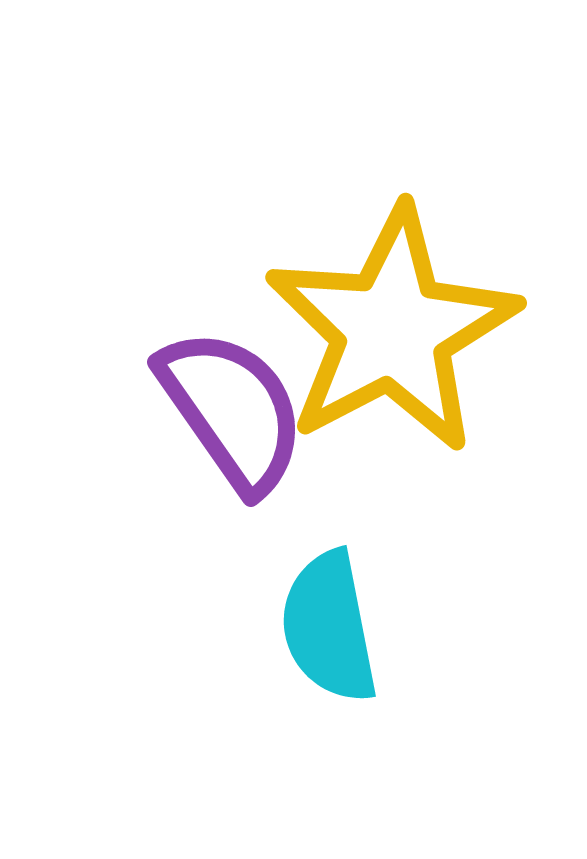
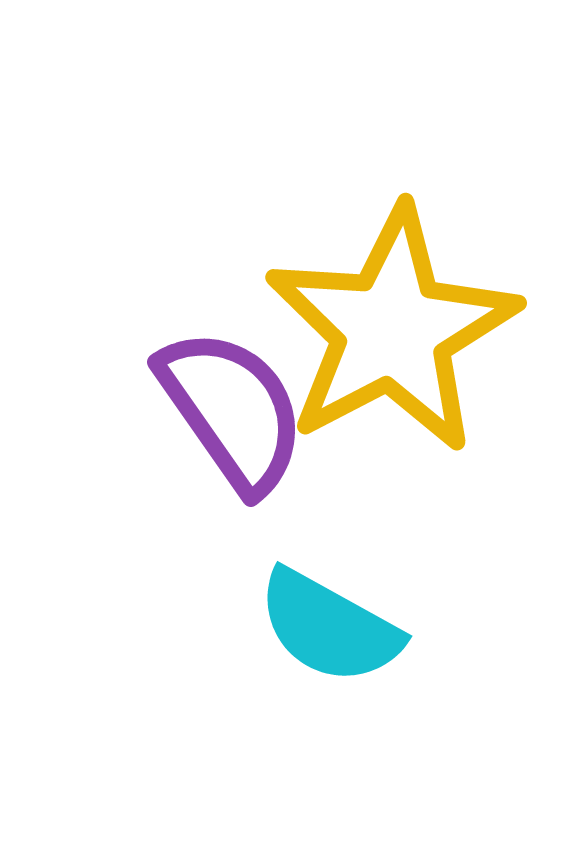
cyan semicircle: rotated 50 degrees counterclockwise
